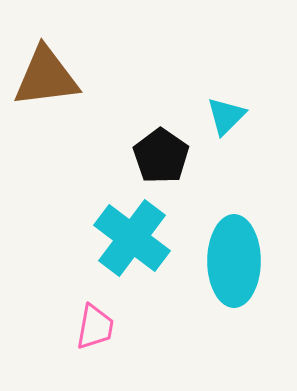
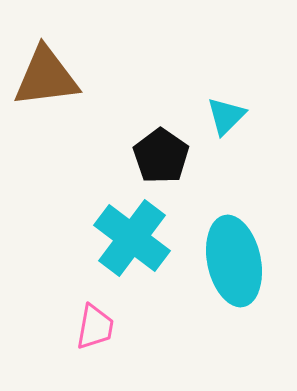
cyan ellipse: rotated 12 degrees counterclockwise
